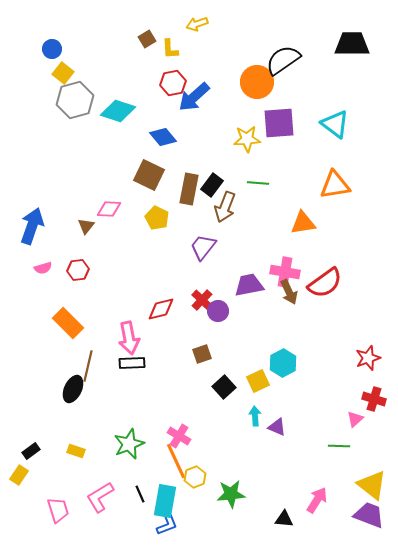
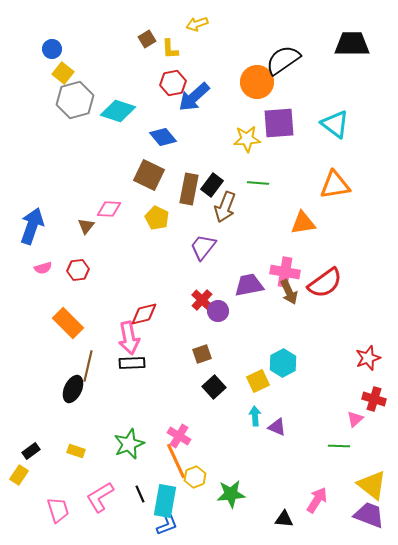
red diamond at (161, 309): moved 17 px left, 5 px down
black square at (224, 387): moved 10 px left
